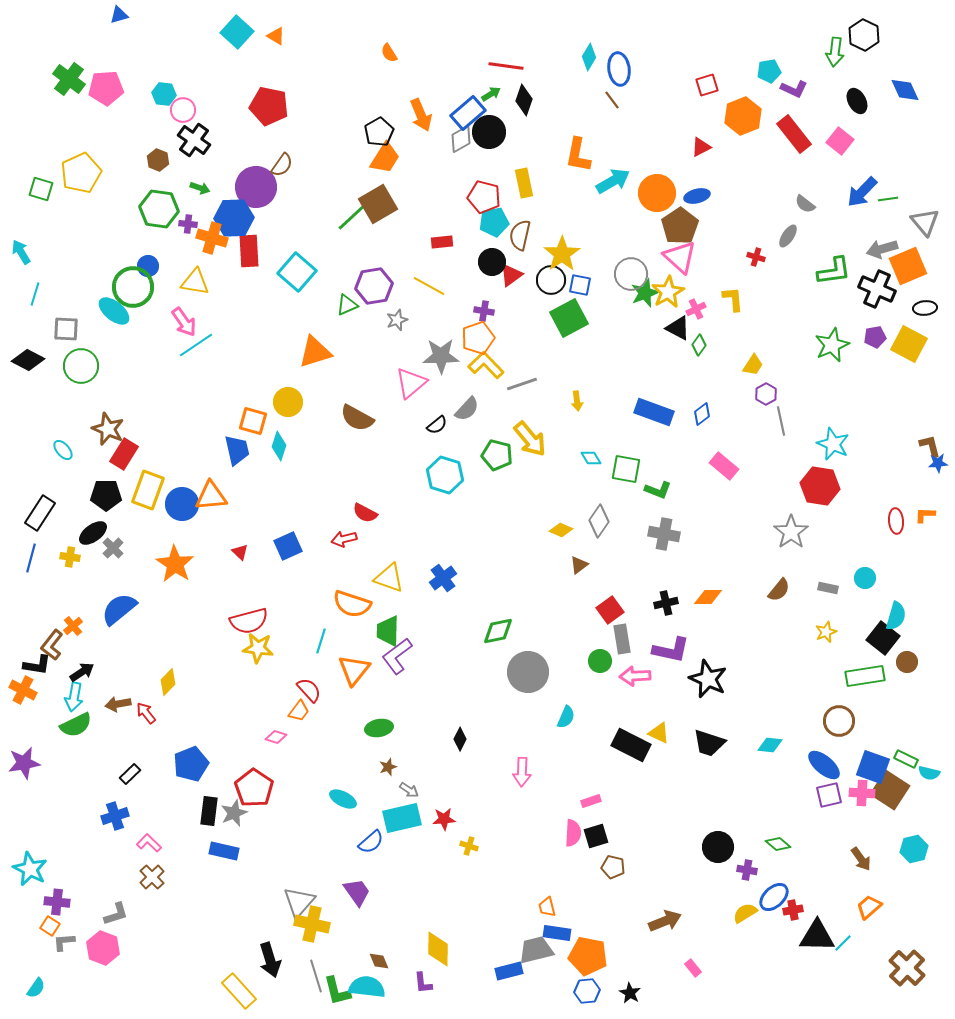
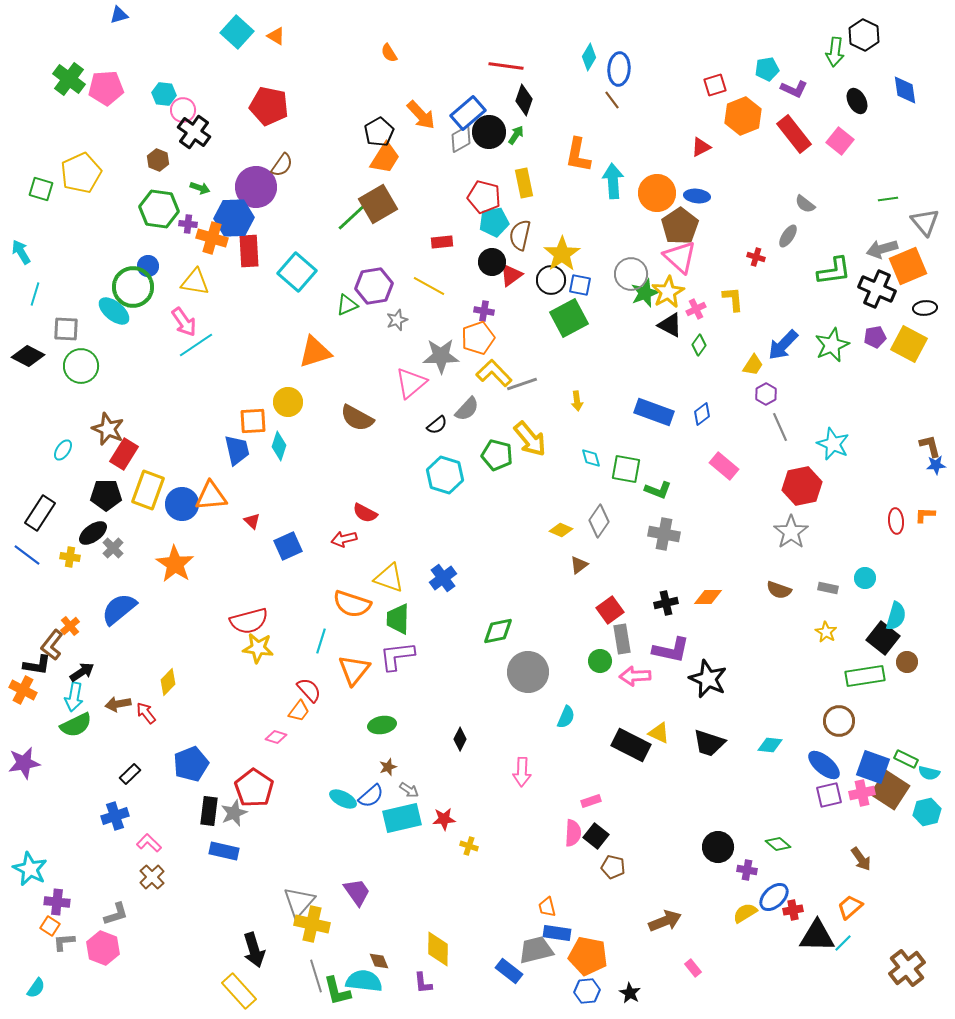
blue ellipse at (619, 69): rotated 12 degrees clockwise
cyan pentagon at (769, 71): moved 2 px left, 2 px up
red square at (707, 85): moved 8 px right
blue diamond at (905, 90): rotated 16 degrees clockwise
green arrow at (491, 94): moved 25 px right, 41 px down; rotated 24 degrees counterclockwise
orange arrow at (421, 115): rotated 20 degrees counterclockwise
black cross at (194, 140): moved 8 px up
cyan arrow at (613, 181): rotated 64 degrees counterclockwise
blue arrow at (862, 192): moved 79 px left, 153 px down
blue ellipse at (697, 196): rotated 20 degrees clockwise
black triangle at (678, 328): moved 8 px left, 3 px up
black diamond at (28, 360): moved 4 px up
yellow L-shape at (486, 365): moved 8 px right, 8 px down
orange square at (253, 421): rotated 20 degrees counterclockwise
gray line at (781, 421): moved 1 px left, 6 px down; rotated 12 degrees counterclockwise
cyan ellipse at (63, 450): rotated 75 degrees clockwise
cyan diamond at (591, 458): rotated 15 degrees clockwise
blue star at (938, 463): moved 2 px left, 2 px down
red hexagon at (820, 486): moved 18 px left; rotated 21 degrees counterclockwise
red triangle at (240, 552): moved 12 px right, 31 px up
blue line at (31, 558): moved 4 px left, 3 px up; rotated 68 degrees counterclockwise
brown semicircle at (779, 590): rotated 70 degrees clockwise
orange cross at (73, 626): moved 3 px left
green trapezoid at (388, 631): moved 10 px right, 12 px up
yellow star at (826, 632): rotated 20 degrees counterclockwise
purple L-shape at (397, 656): rotated 30 degrees clockwise
green ellipse at (379, 728): moved 3 px right, 3 px up
pink cross at (862, 793): rotated 15 degrees counterclockwise
black square at (596, 836): rotated 35 degrees counterclockwise
blue semicircle at (371, 842): moved 46 px up
cyan hexagon at (914, 849): moved 13 px right, 37 px up
orange trapezoid at (869, 907): moved 19 px left
black arrow at (270, 960): moved 16 px left, 10 px up
brown cross at (907, 968): rotated 9 degrees clockwise
blue rectangle at (509, 971): rotated 52 degrees clockwise
cyan semicircle at (367, 987): moved 3 px left, 6 px up
